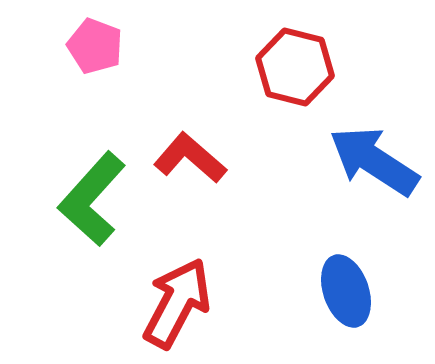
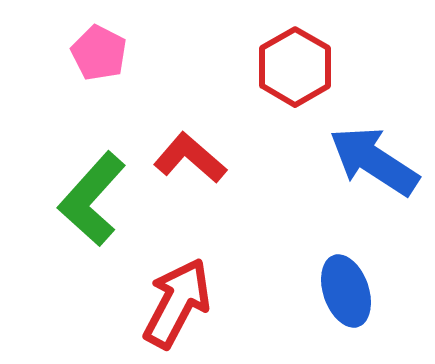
pink pentagon: moved 4 px right, 7 px down; rotated 6 degrees clockwise
red hexagon: rotated 16 degrees clockwise
